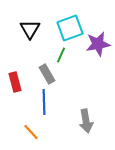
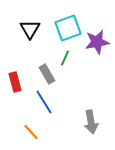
cyan square: moved 2 px left
purple star: moved 1 px left, 2 px up
green line: moved 4 px right, 3 px down
blue line: rotated 30 degrees counterclockwise
gray arrow: moved 5 px right, 1 px down
